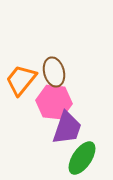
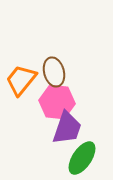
pink hexagon: moved 3 px right
